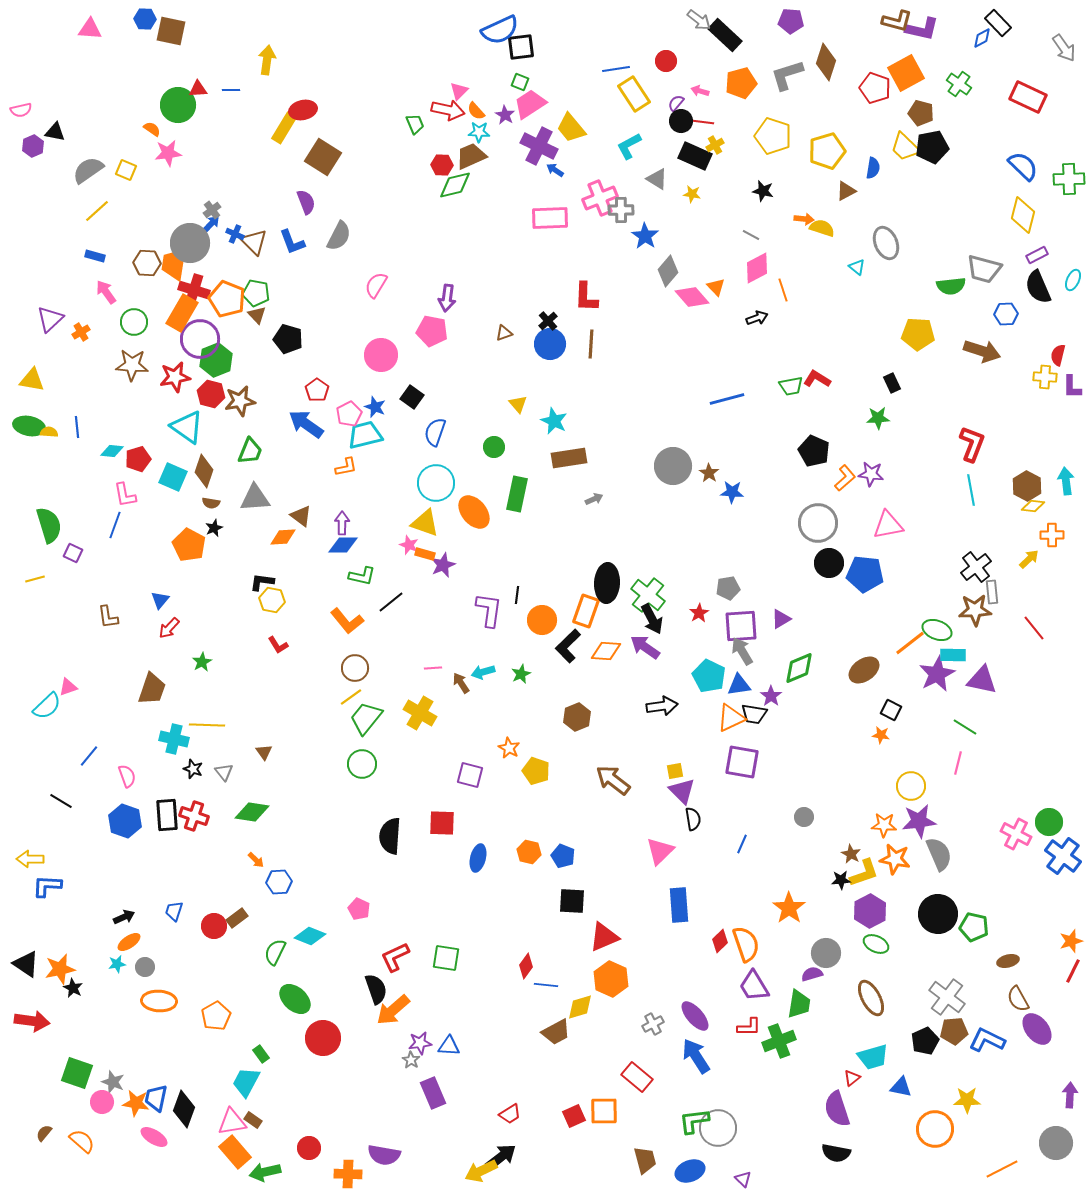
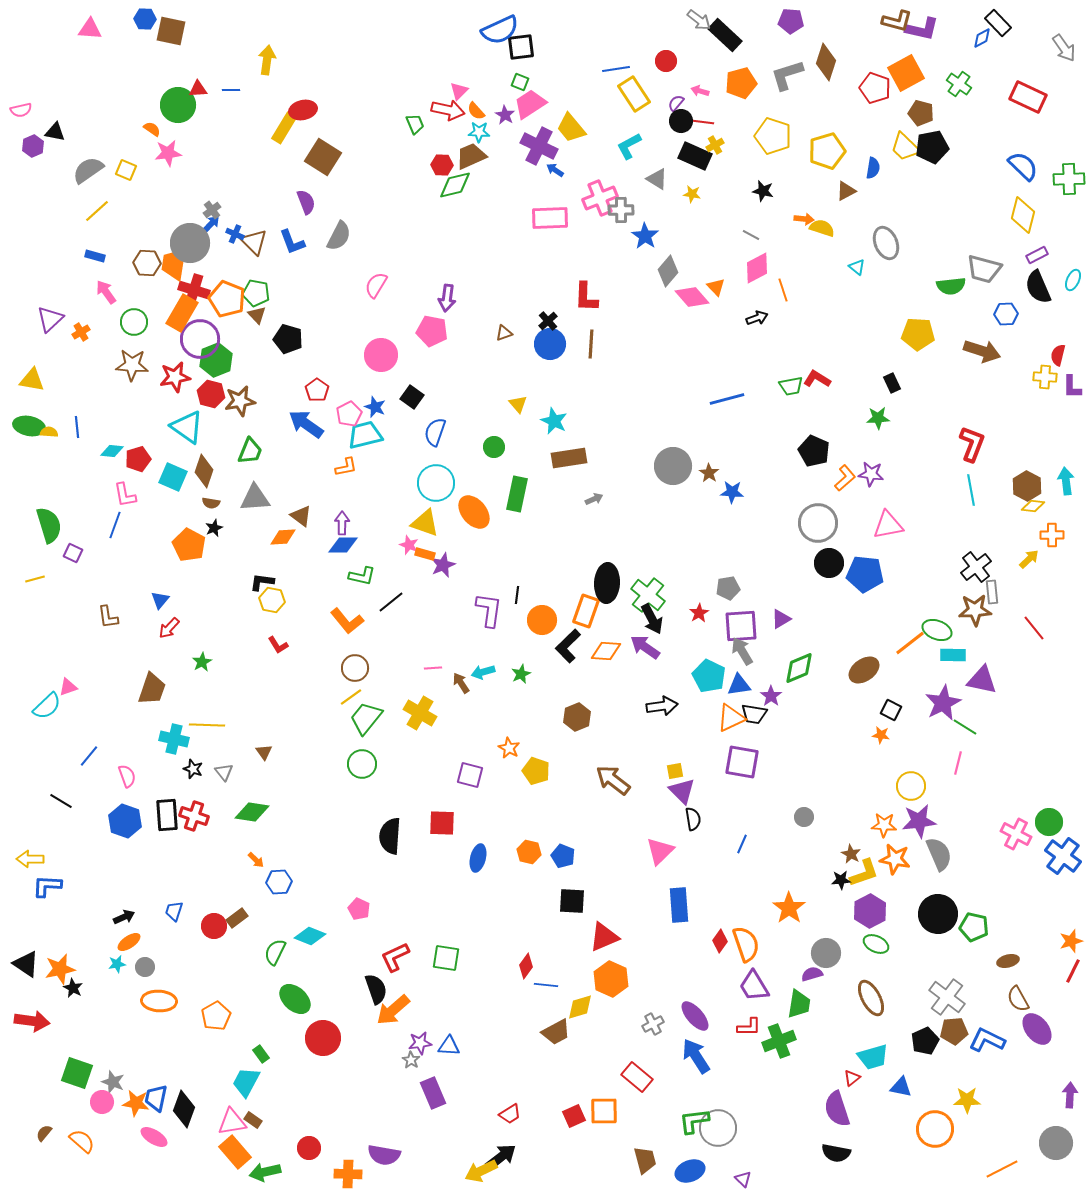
purple star at (937, 674): moved 6 px right, 29 px down
red diamond at (720, 941): rotated 10 degrees counterclockwise
